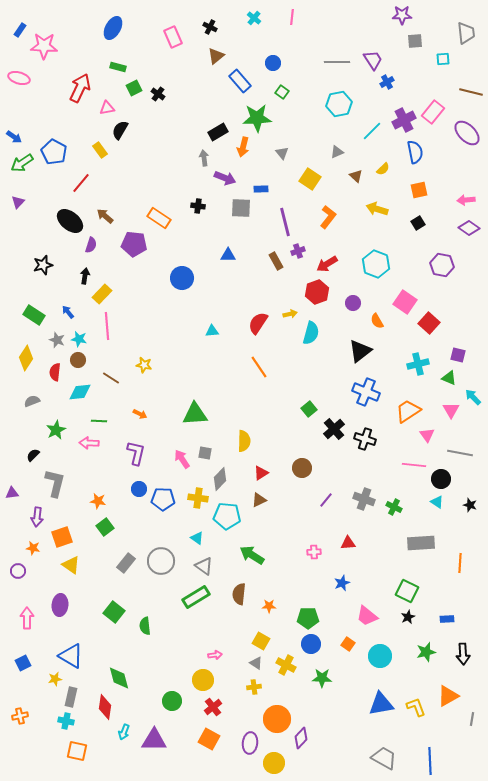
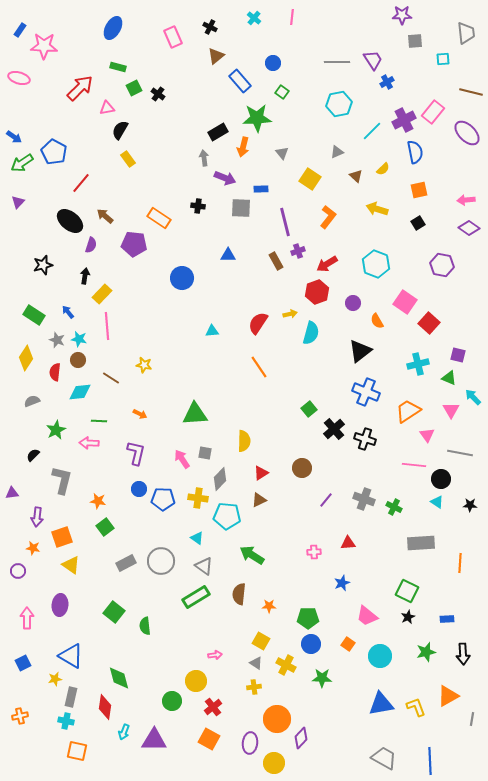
red arrow at (80, 88): rotated 20 degrees clockwise
yellow rectangle at (100, 150): moved 28 px right, 9 px down
gray L-shape at (55, 483): moved 7 px right, 3 px up
black star at (470, 505): rotated 16 degrees counterclockwise
gray rectangle at (126, 563): rotated 24 degrees clockwise
yellow circle at (203, 680): moved 7 px left, 1 px down
